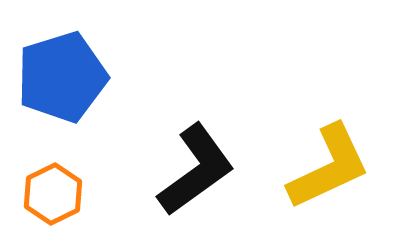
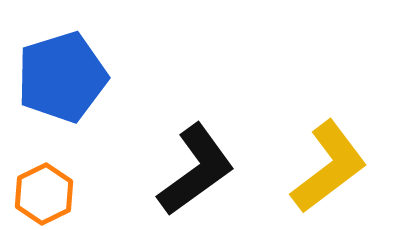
yellow L-shape: rotated 12 degrees counterclockwise
orange hexagon: moved 9 px left
